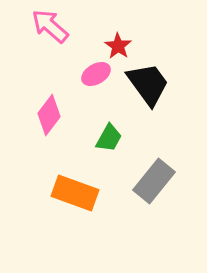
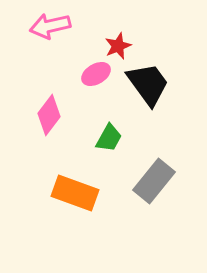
pink arrow: rotated 54 degrees counterclockwise
red star: rotated 16 degrees clockwise
